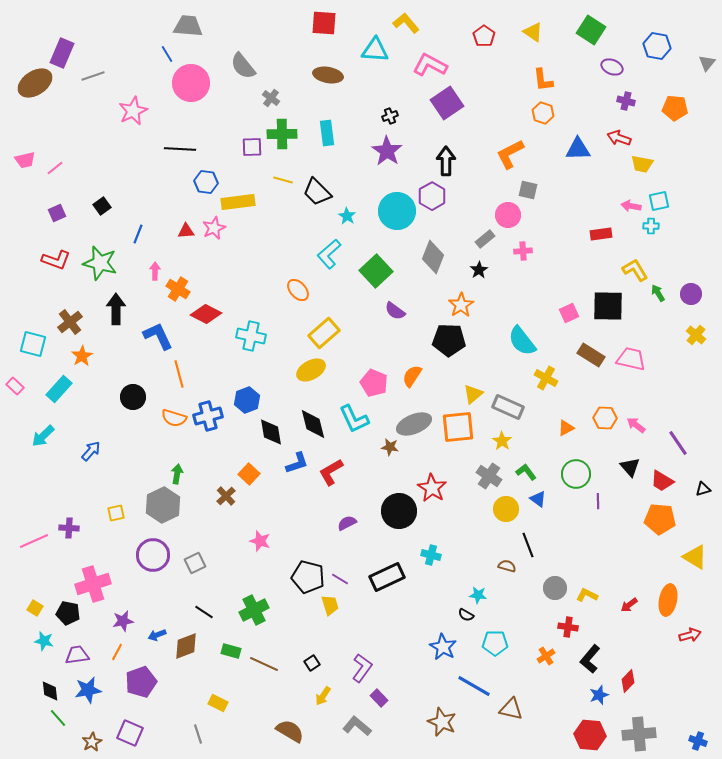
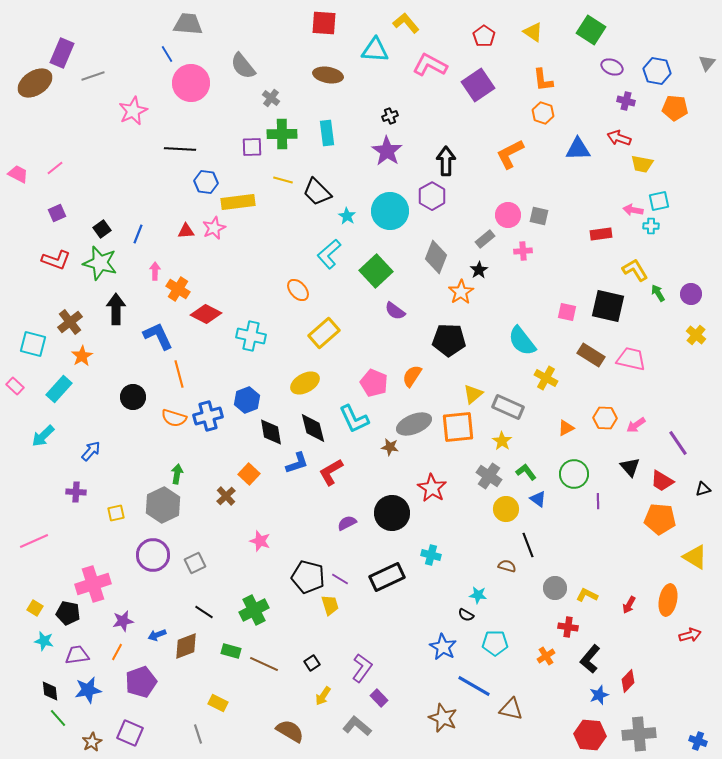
gray trapezoid at (188, 26): moved 2 px up
blue hexagon at (657, 46): moved 25 px down
purple square at (447, 103): moved 31 px right, 18 px up
pink trapezoid at (25, 160): moved 7 px left, 14 px down; rotated 140 degrees counterclockwise
gray square at (528, 190): moved 11 px right, 26 px down
black square at (102, 206): moved 23 px down
pink arrow at (631, 206): moved 2 px right, 4 px down
cyan circle at (397, 211): moved 7 px left
gray diamond at (433, 257): moved 3 px right
orange star at (461, 305): moved 13 px up
black square at (608, 306): rotated 12 degrees clockwise
pink square at (569, 313): moved 2 px left, 1 px up; rotated 36 degrees clockwise
yellow ellipse at (311, 370): moved 6 px left, 13 px down
black diamond at (313, 424): moved 4 px down
pink arrow at (636, 425): rotated 72 degrees counterclockwise
green circle at (576, 474): moved 2 px left
black circle at (399, 511): moved 7 px left, 2 px down
purple cross at (69, 528): moved 7 px right, 36 px up
red arrow at (629, 605): rotated 24 degrees counterclockwise
brown star at (442, 722): moved 1 px right, 4 px up
